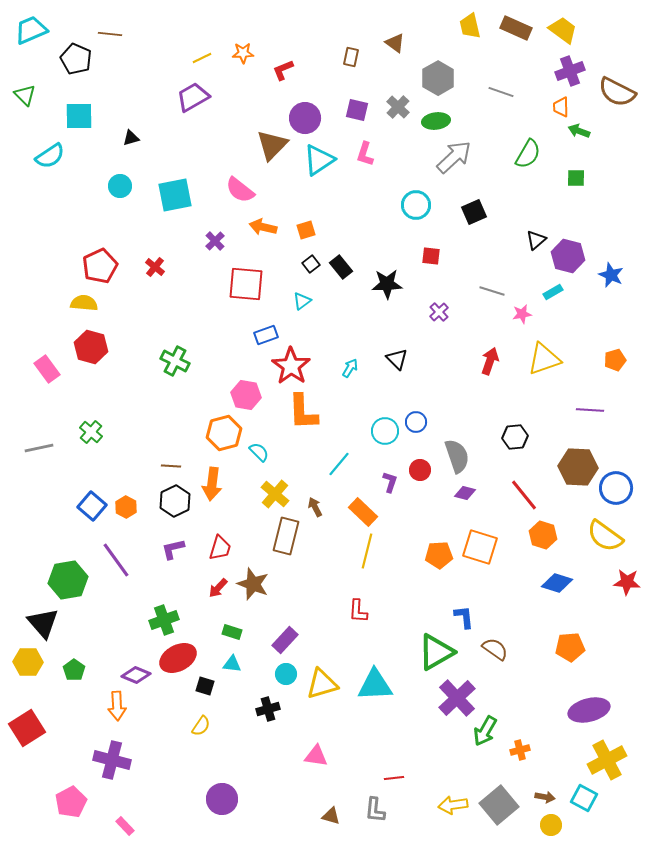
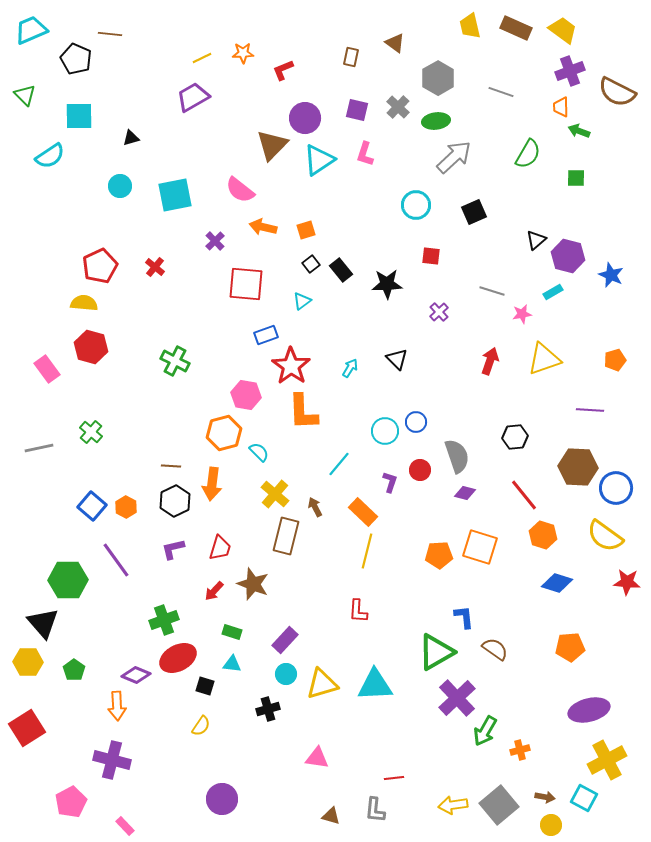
black rectangle at (341, 267): moved 3 px down
green hexagon at (68, 580): rotated 9 degrees clockwise
red arrow at (218, 588): moved 4 px left, 3 px down
pink triangle at (316, 756): moved 1 px right, 2 px down
